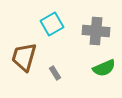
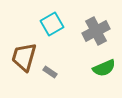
gray cross: rotated 32 degrees counterclockwise
gray rectangle: moved 5 px left, 1 px up; rotated 24 degrees counterclockwise
